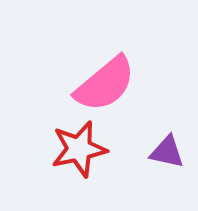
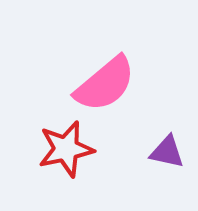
red star: moved 13 px left
